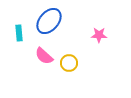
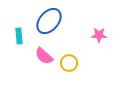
cyan rectangle: moved 3 px down
